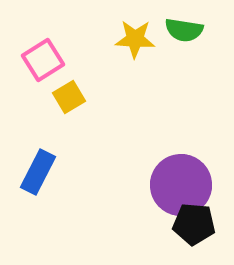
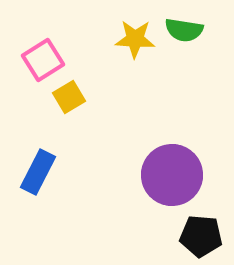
purple circle: moved 9 px left, 10 px up
black pentagon: moved 7 px right, 12 px down
